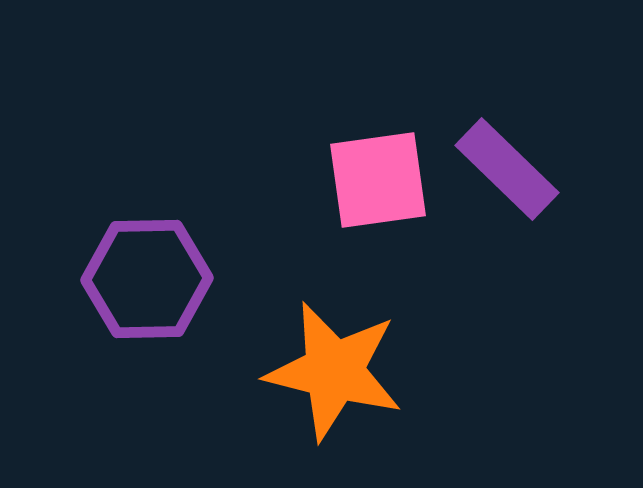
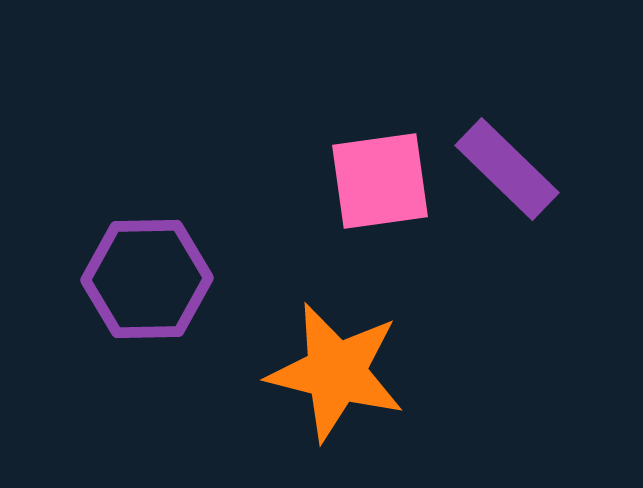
pink square: moved 2 px right, 1 px down
orange star: moved 2 px right, 1 px down
